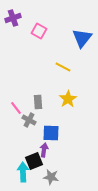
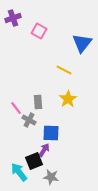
blue triangle: moved 5 px down
yellow line: moved 1 px right, 3 px down
purple arrow: rotated 24 degrees clockwise
cyan arrow: moved 4 px left; rotated 36 degrees counterclockwise
